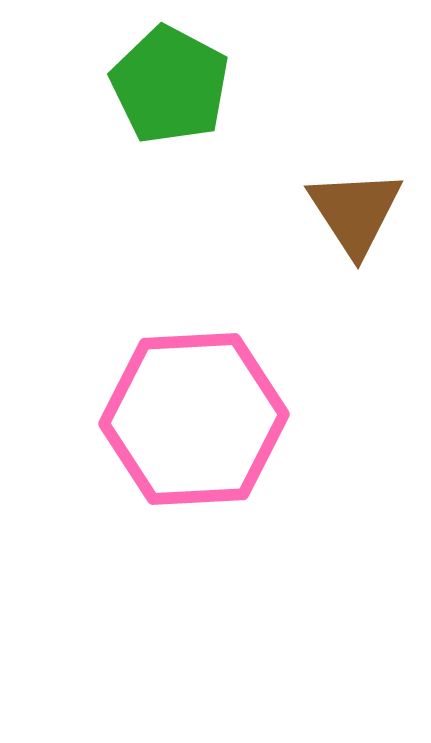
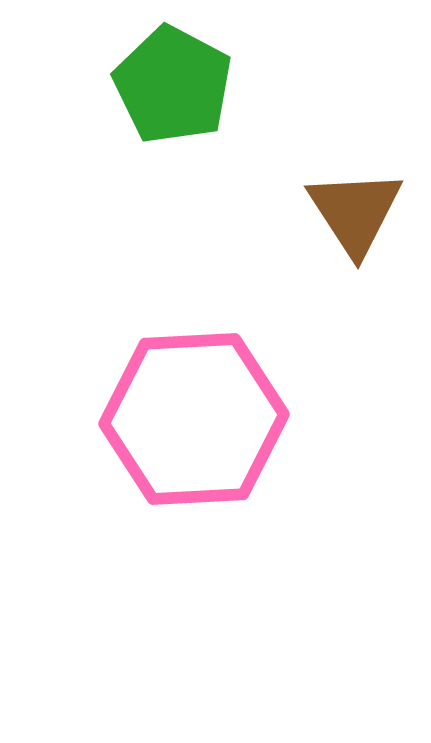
green pentagon: moved 3 px right
